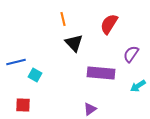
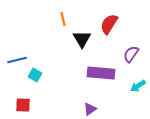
black triangle: moved 8 px right, 4 px up; rotated 12 degrees clockwise
blue line: moved 1 px right, 2 px up
